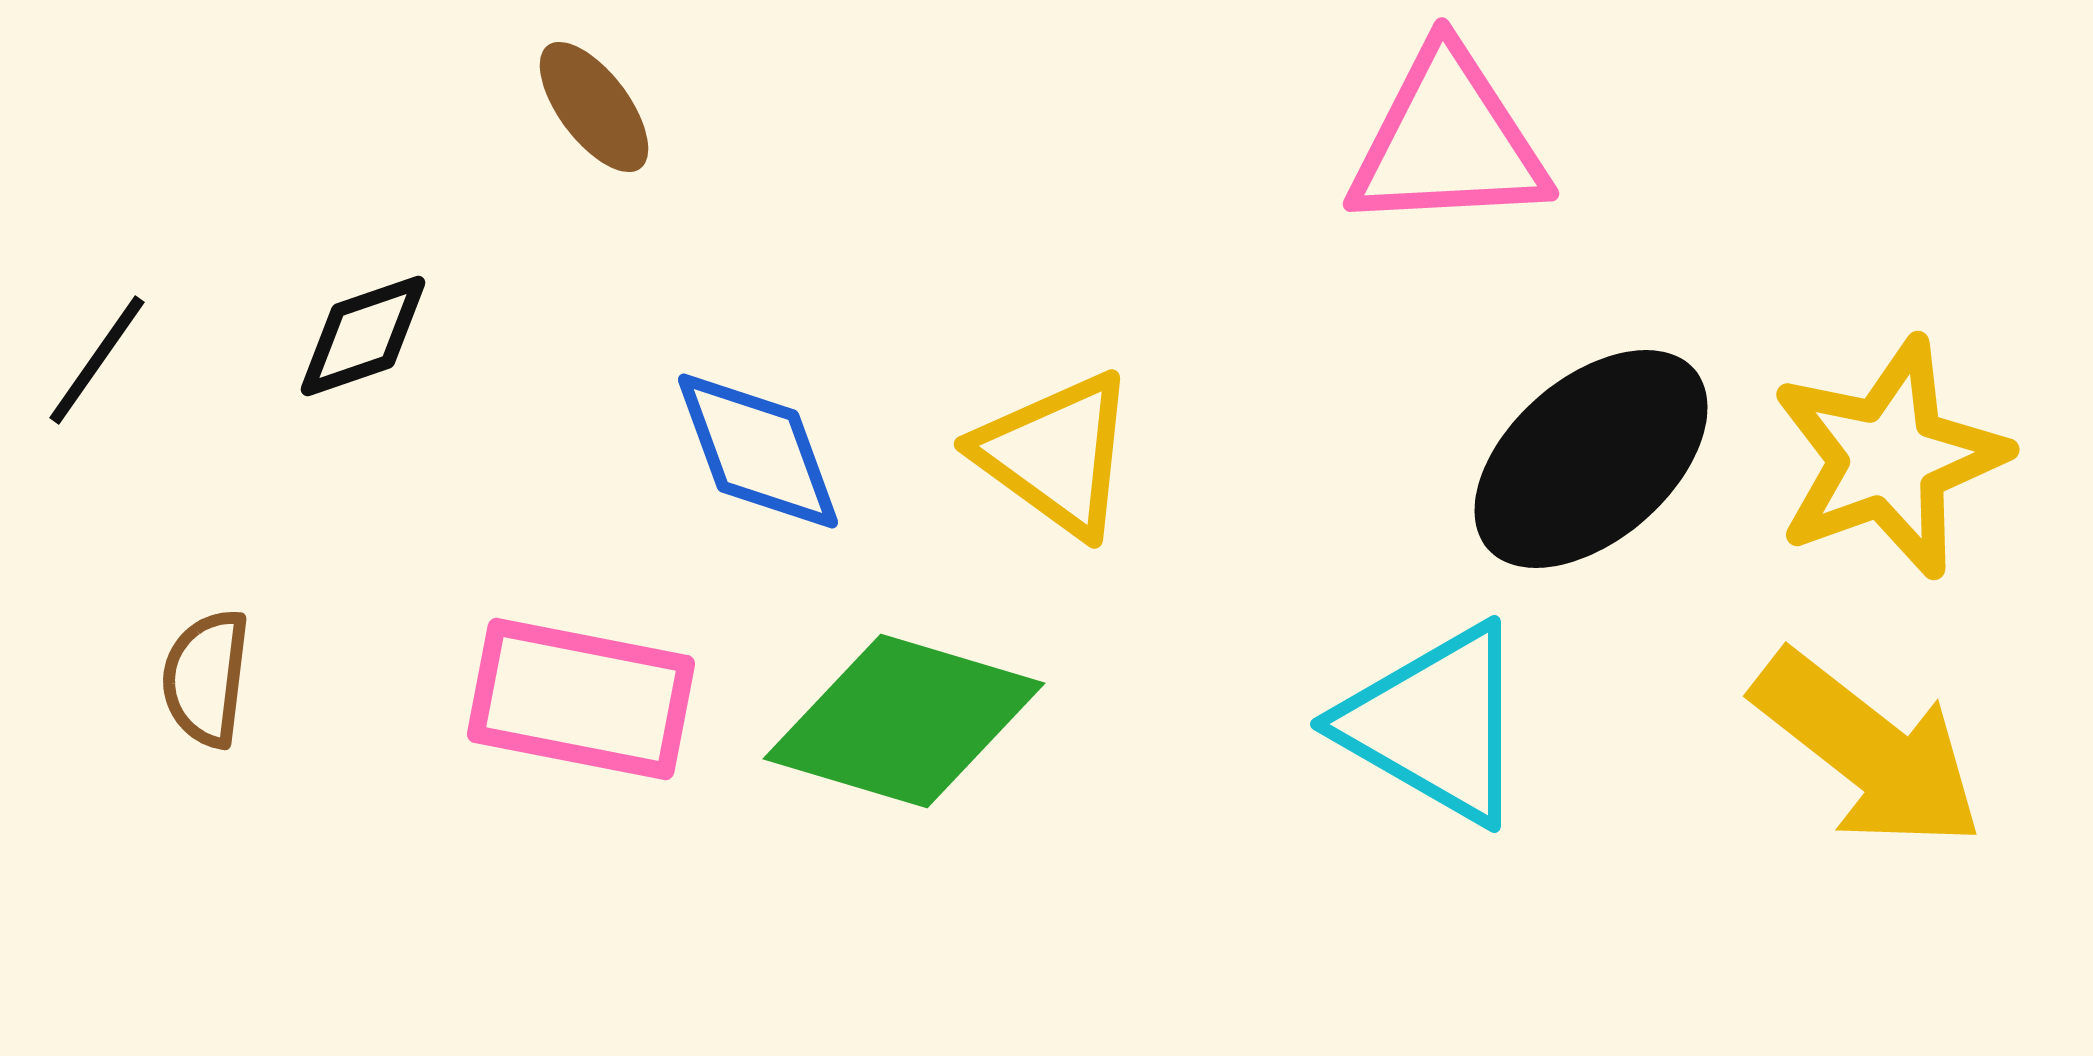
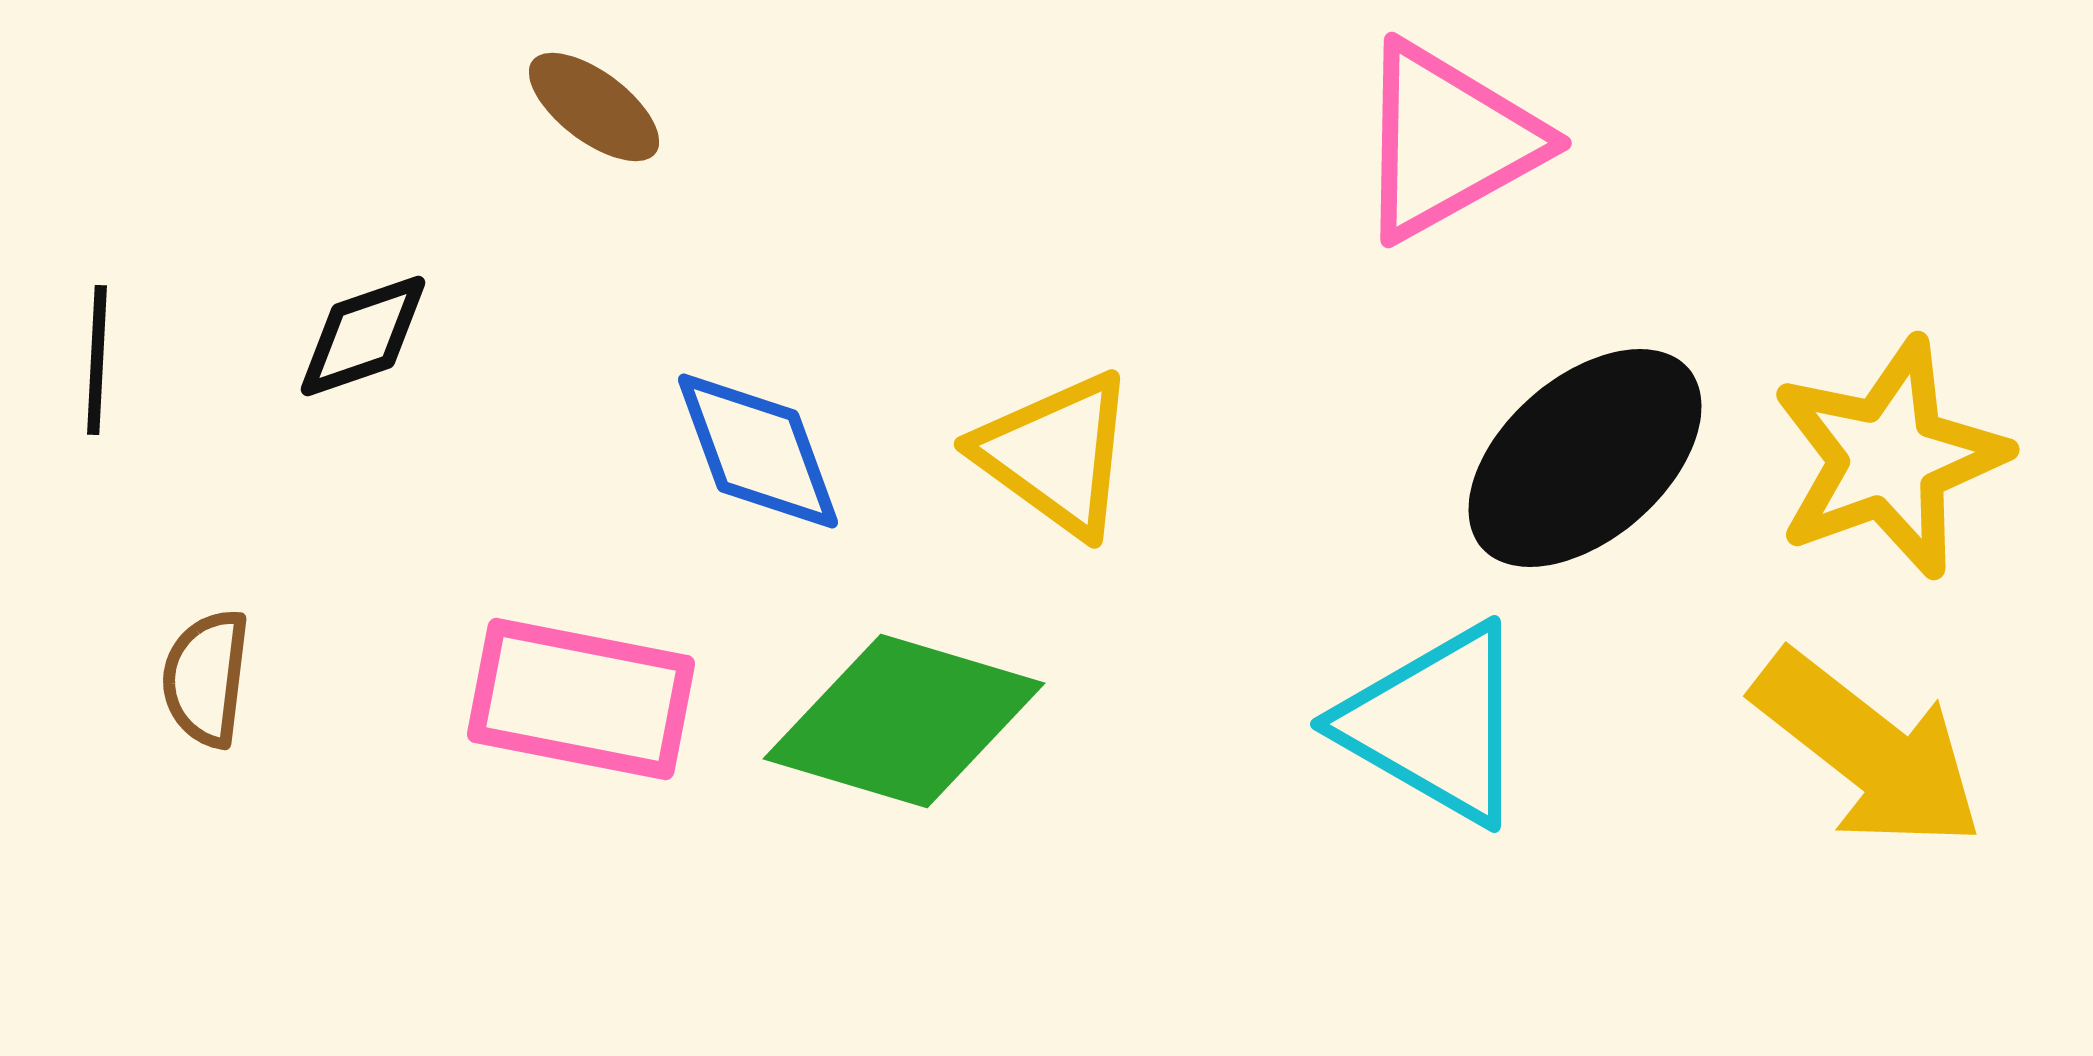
brown ellipse: rotated 16 degrees counterclockwise
pink triangle: rotated 26 degrees counterclockwise
black line: rotated 32 degrees counterclockwise
black ellipse: moved 6 px left, 1 px up
